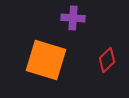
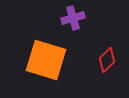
purple cross: rotated 20 degrees counterclockwise
